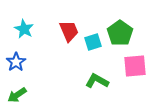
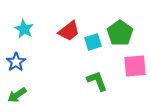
red trapezoid: rotated 75 degrees clockwise
green L-shape: rotated 40 degrees clockwise
